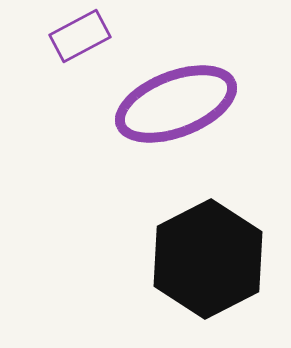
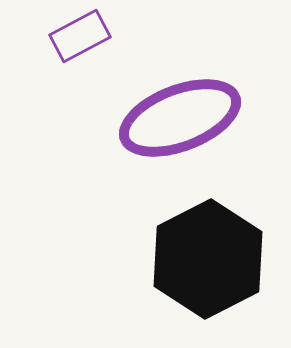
purple ellipse: moved 4 px right, 14 px down
